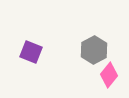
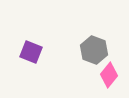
gray hexagon: rotated 12 degrees counterclockwise
